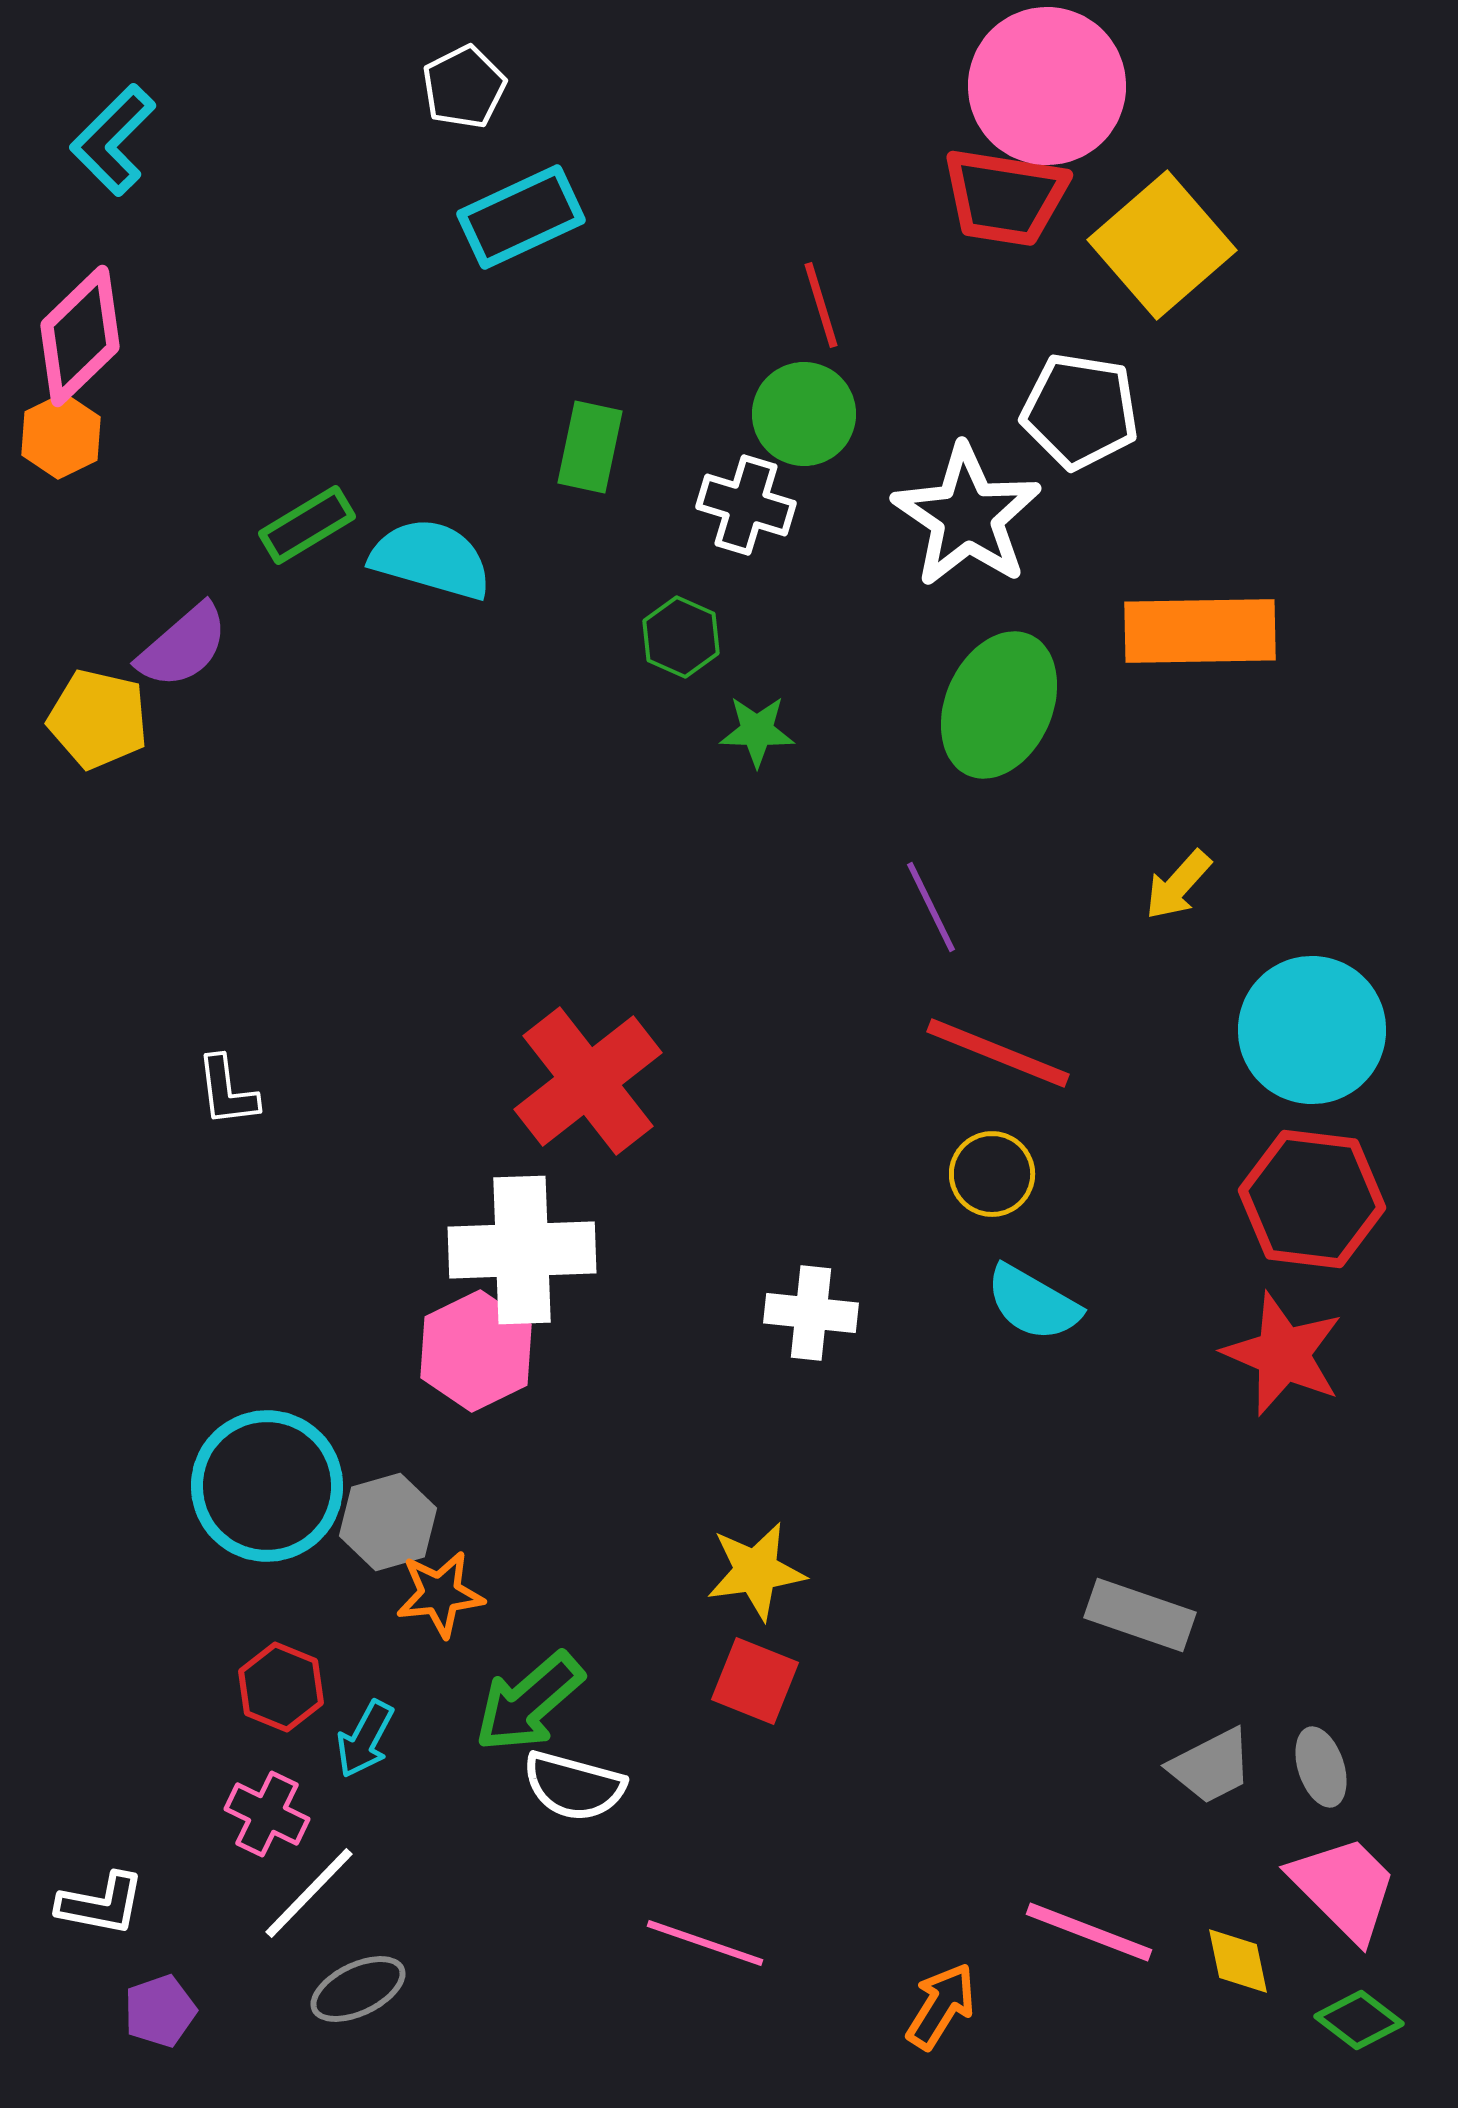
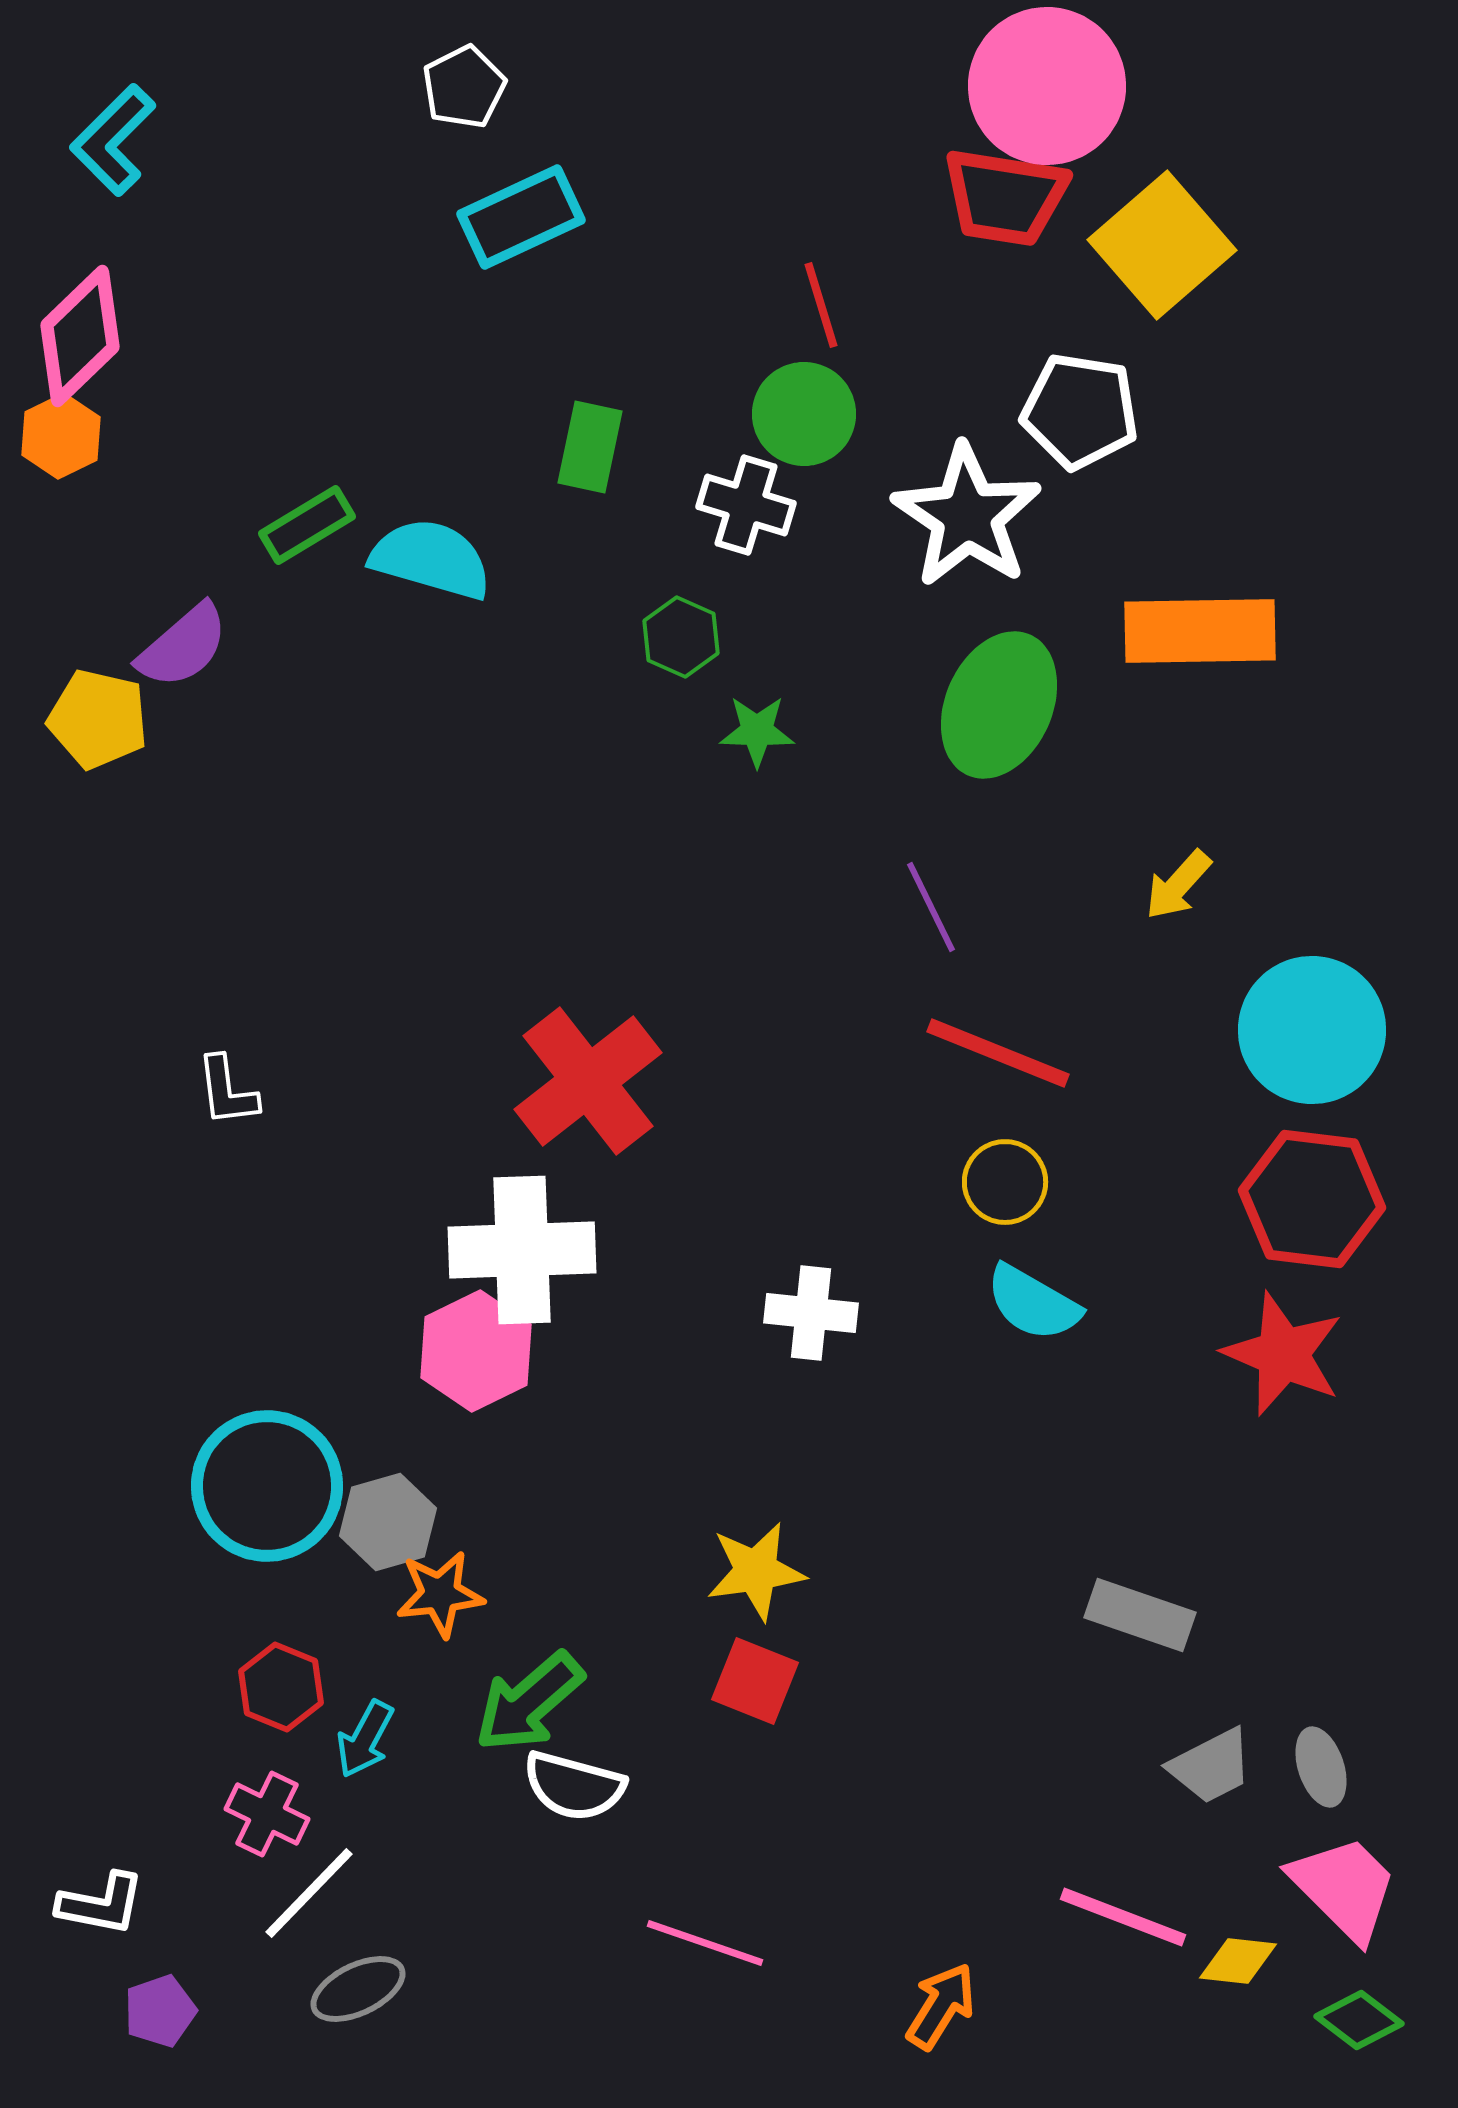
yellow circle at (992, 1174): moved 13 px right, 8 px down
pink line at (1089, 1932): moved 34 px right, 15 px up
yellow diamond at (1238, 1961): rotated 72 degrees counterclockwise
